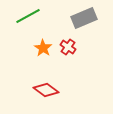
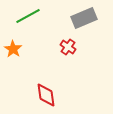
orange star: moved 30 px left, 1 px down
red diamond: moved 5 px down; rotated 45 degrees clockwise
